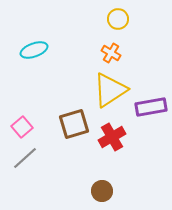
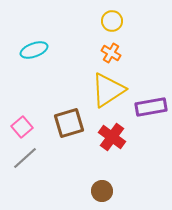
yellow circle: moved 6 px left, 2 px down
yellow triangle: moved 2 px left
brown square: moved 5 px left, 1 px up
red cross: rotated 24 degrees counterclockwise
